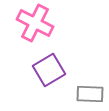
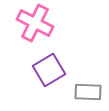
gray rectangle: moved 2 px left, 2 px up
